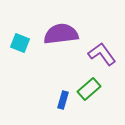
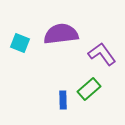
blue rectangle: rotated 18 degrees counterclockwise
